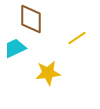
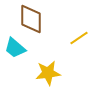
yellow line: moved 2 px right
cyan trapezoid: rotated 115 degrees counterclockwise
